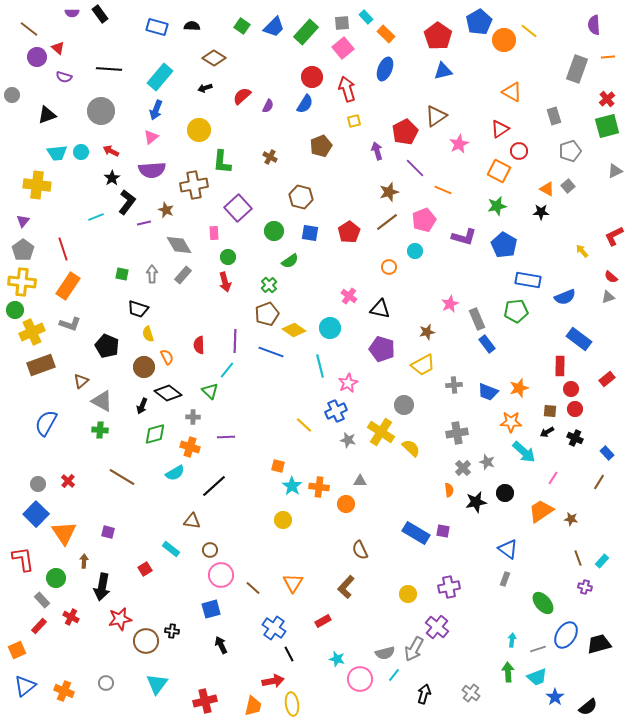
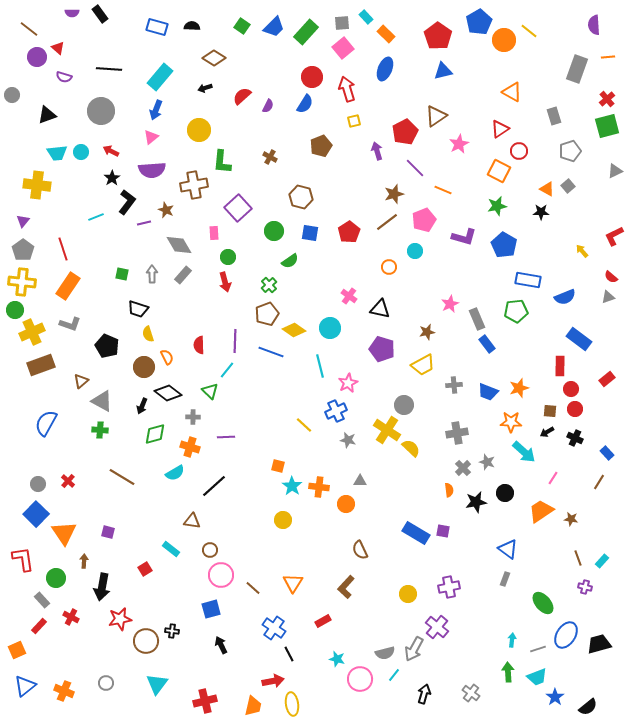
brown star at (389, 192): moved 5 px right, 2 px down
yellow cross at (381, 432): moved 6 px right, 2 px up
